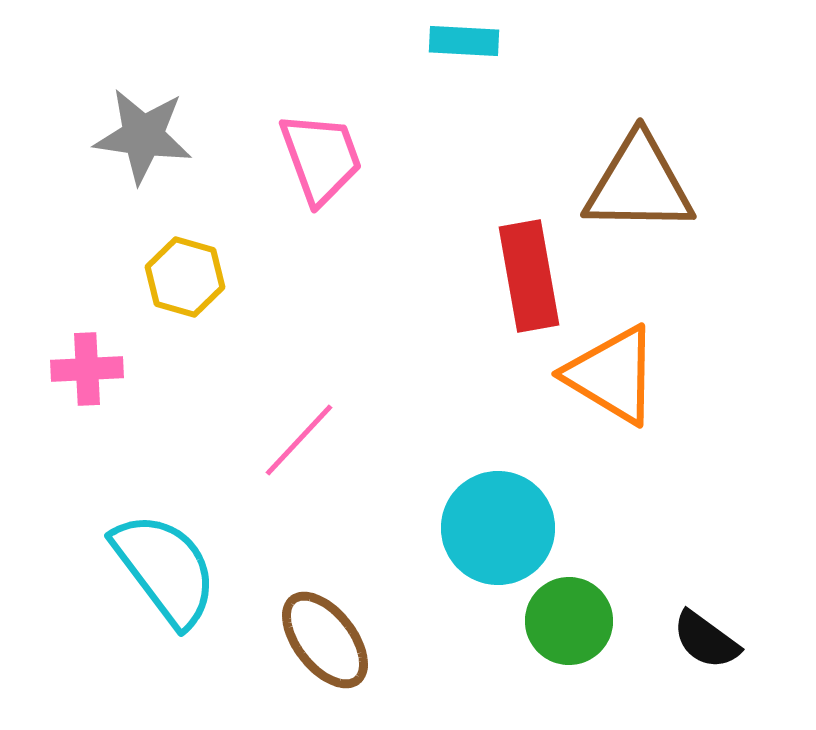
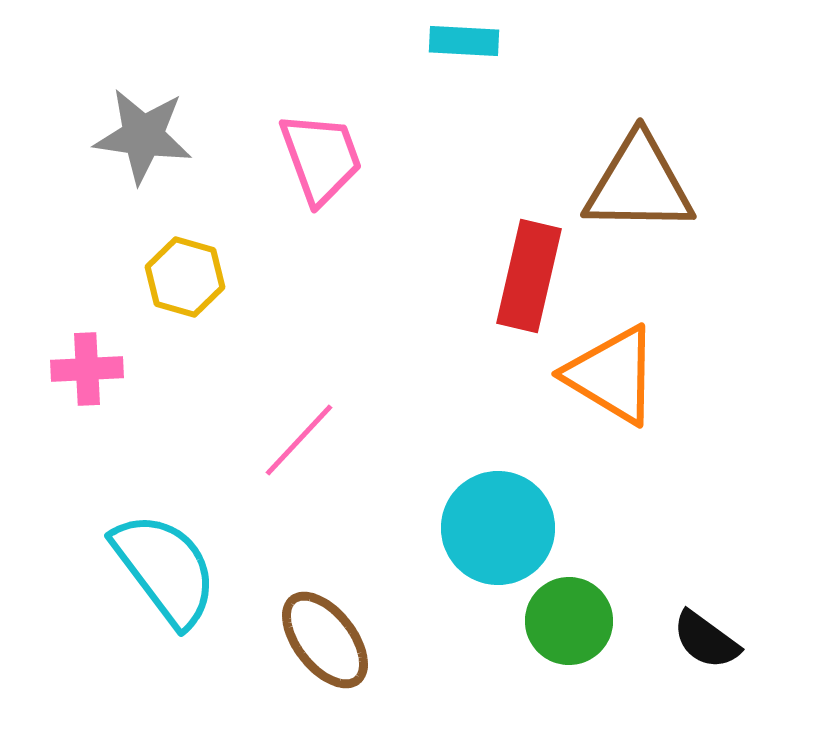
red rectangle: rotated 23 degrees clockwise
